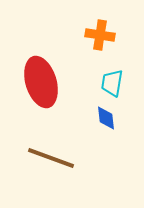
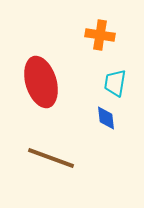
cyan trapezoid: moved 3 px right
